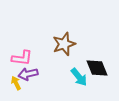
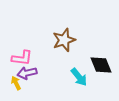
brown star: moved 4 px up
black diamond: moved 4 px right, 3 px up
purple arrow: moved 1 px left, 1 px up
